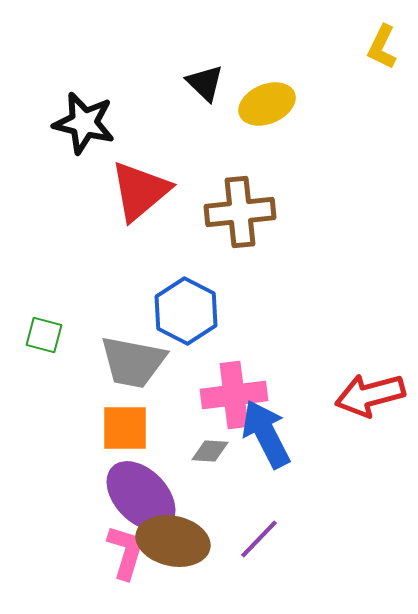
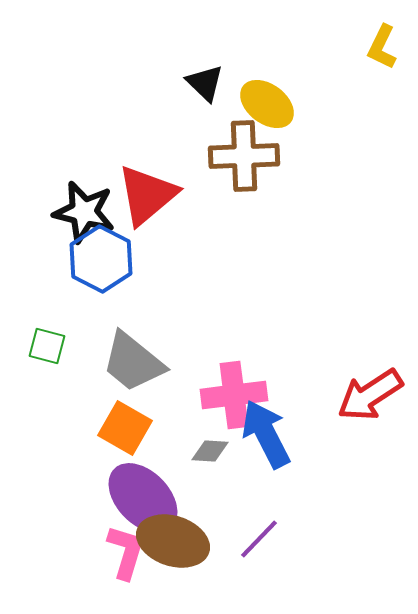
yellow ellipse: rotated 60 degrees clockwise
black star: moved 89 px down
red triangle: moved 7 px right, 4 px down
brown cross: moved 4 px right, 56 px up; rotated 4 degrees clockwise
blue hexagon: moved 85 px left, 52 px up
green square: moved 3 px right, 11 px down
gray trapezoid: rotated 28 degrees clockwise
red arrow: rotated 18 degrees counterclockwise
orange square: rotated 30 degrees clockwise
purple ellipse: moved 2 px right, 2 px down
brown ellipse: rotated 6 degrees clockwise
